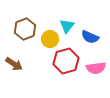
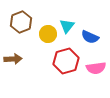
brown hexagon: moved 4 px left, 7 px up
yellow circle: moved 2 px left, 5 px up
brown arrow: moved 1 px left, 5 px up; rotated 36 degrees counterclockwise
